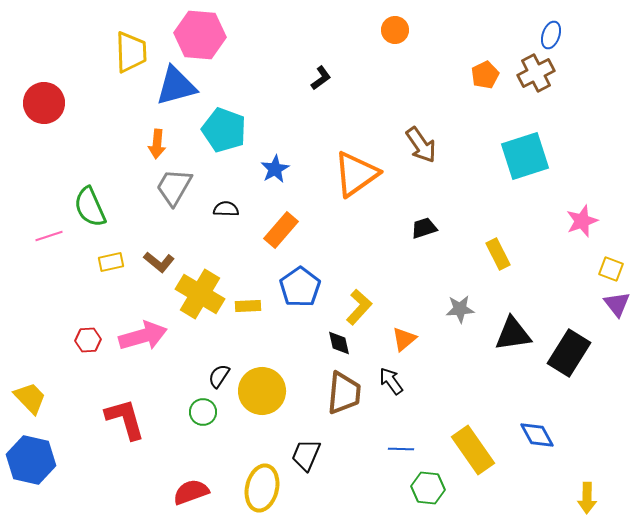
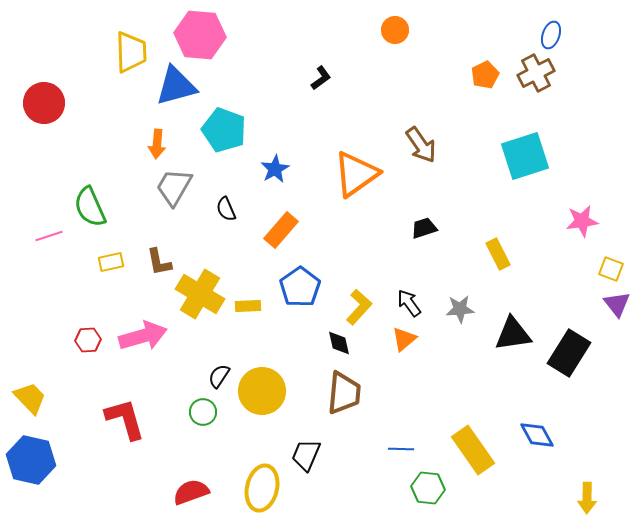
black semicircle at (226, 209): rotated 115 degrees counterclockwise
pink star at (582, 221): rotated 12 degrees clockwise
brown L-shape at (159, 262): rotated 40 degrees clockwise
black arrow at (391, 381): moved 18 px right, 78 px up
